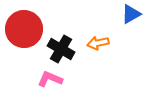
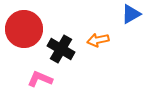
orange arrow: moved 3 px up
pink L-shape: moved 10 px left
